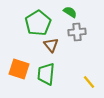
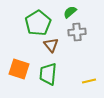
green semicircle: rotated 72 degrees counterclockwise
green trapezoid: moved 2 px right
yellow line: moved 1 px up; rotated 64 degrees counterclockwise
